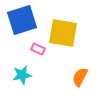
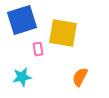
pink rectangle: rotated 56 degrees clockwise
cyan star: moved 2 px down
